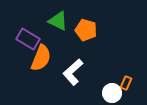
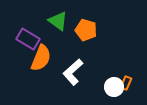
green triangle: rotated 10 degrees clockwise
white circle: moved 2 px right, 6 px up
